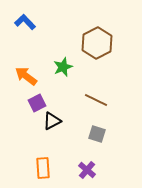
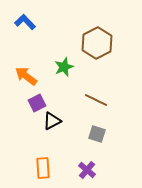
green star: moved 1 px right
